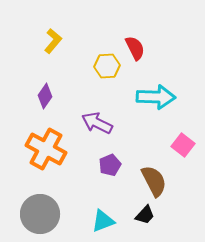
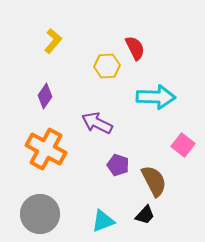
purple pentagon: moved 8 px right; rotated 30 degrees counterclockwise
